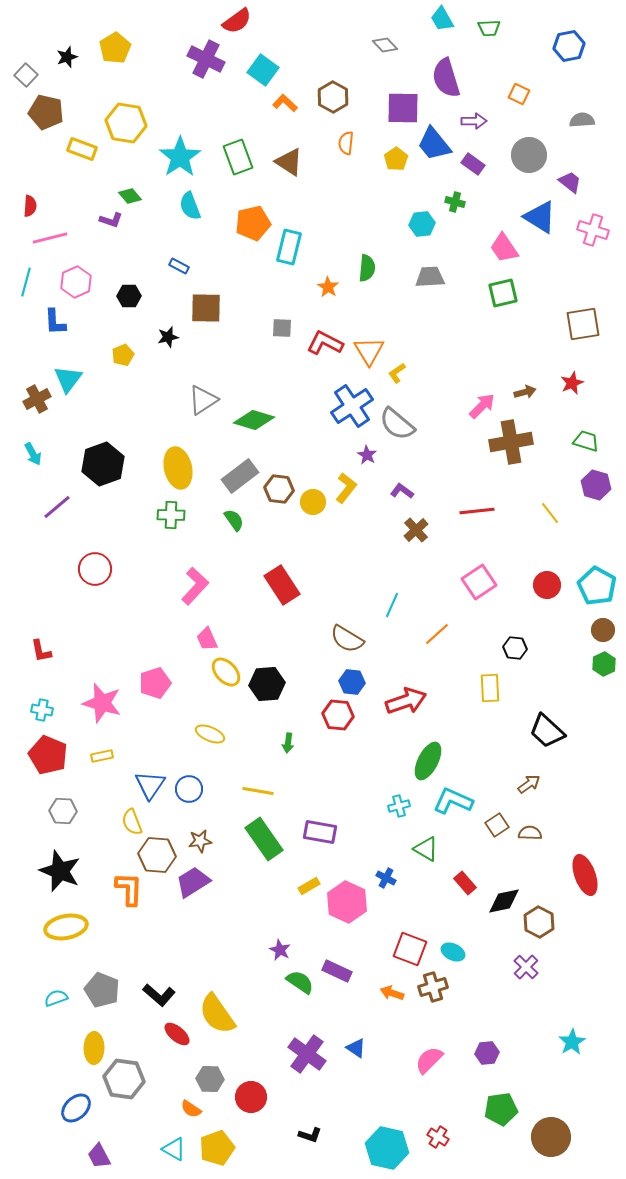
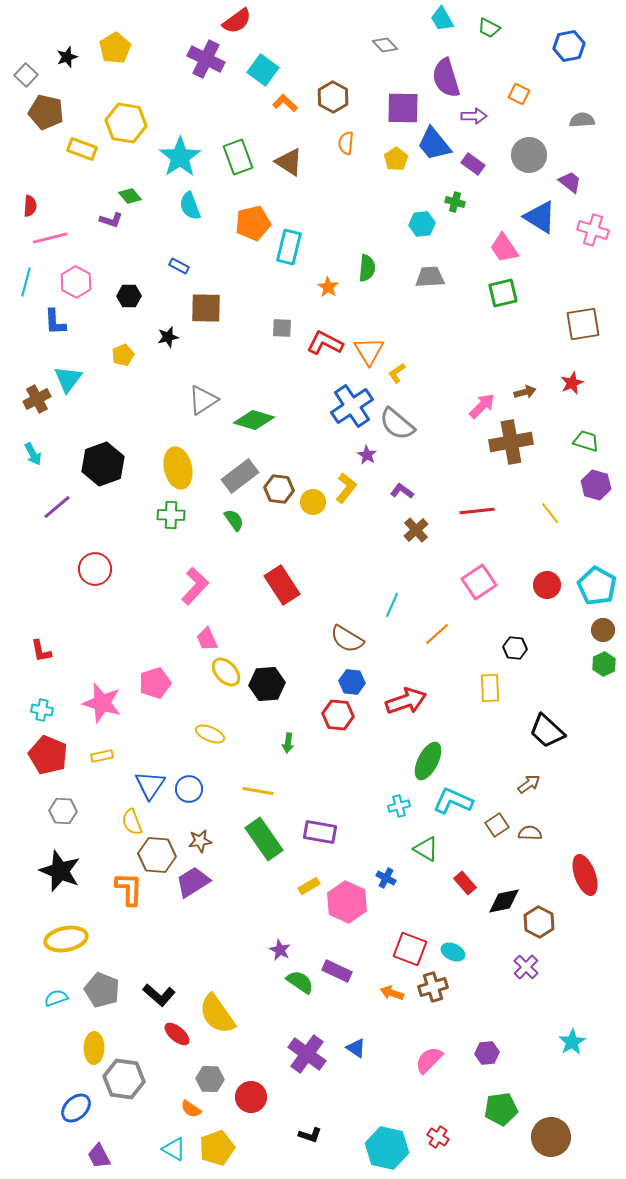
green trapezoid at (489, 28): rotated 30 degrees clockwise
purple arrow at (474, 121): moved 5 px up
pink hexagon at (76, 282): rotated 8 degrees counterclockwise
yellow ellipse at (66, 927): moved 12 px down
